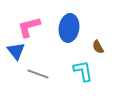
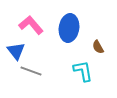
pink L-shape: moved 2 px right, 2 px up; rotated 65 degrees clockwise
gray line: moved 7 px left, 3 px up
